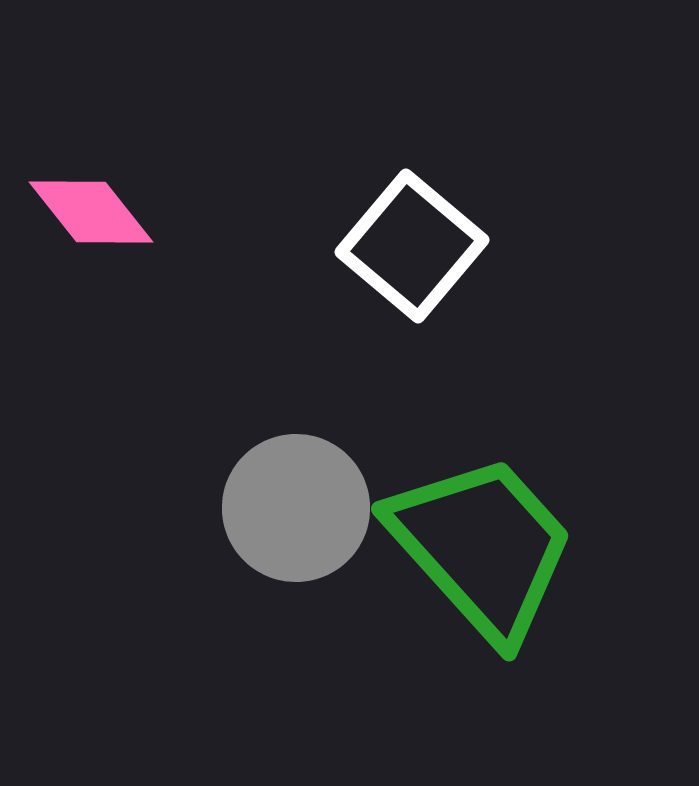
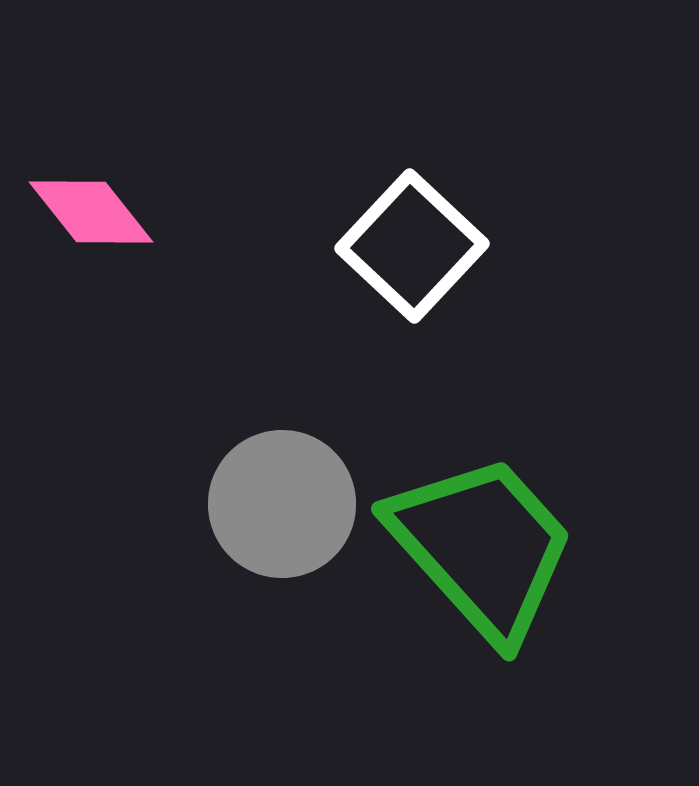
white square: rotated 3 degrees clockwise
gray circle: moved 14 px left, 4 px up
